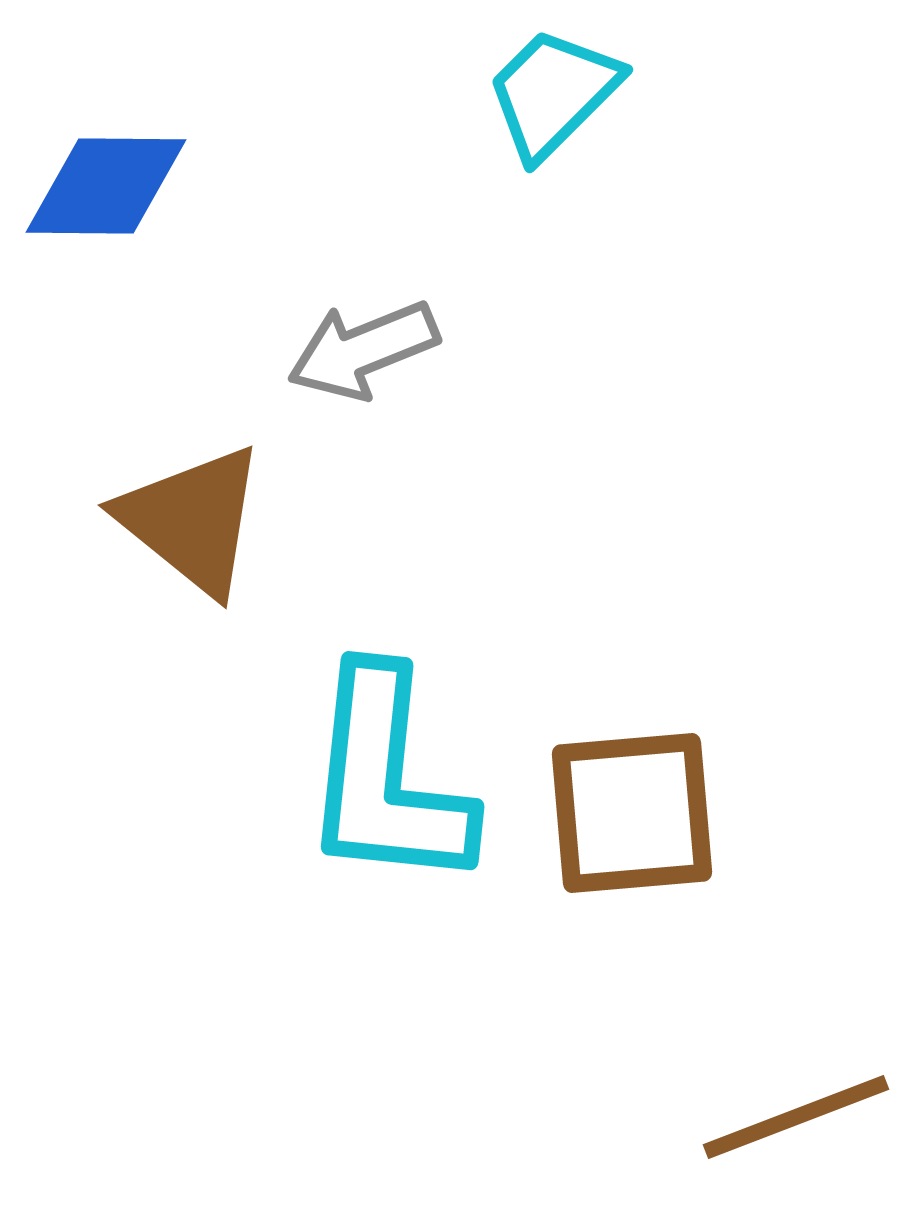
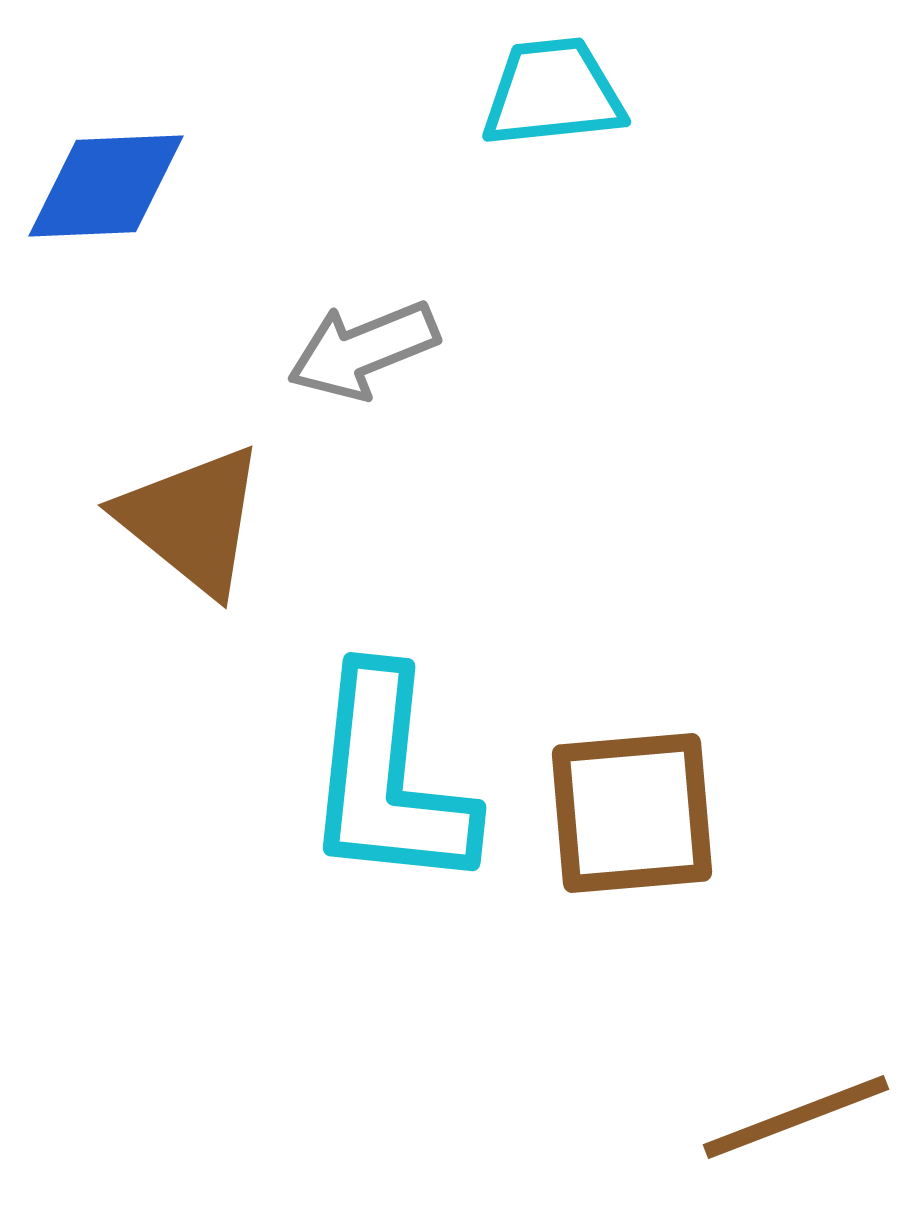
cyan trapezoid: rotated 39 degrees clockwise
blue diamond: rotated 3 degrees counterclockwise
cyan L-shape: moved 2 px right, 1 px down
